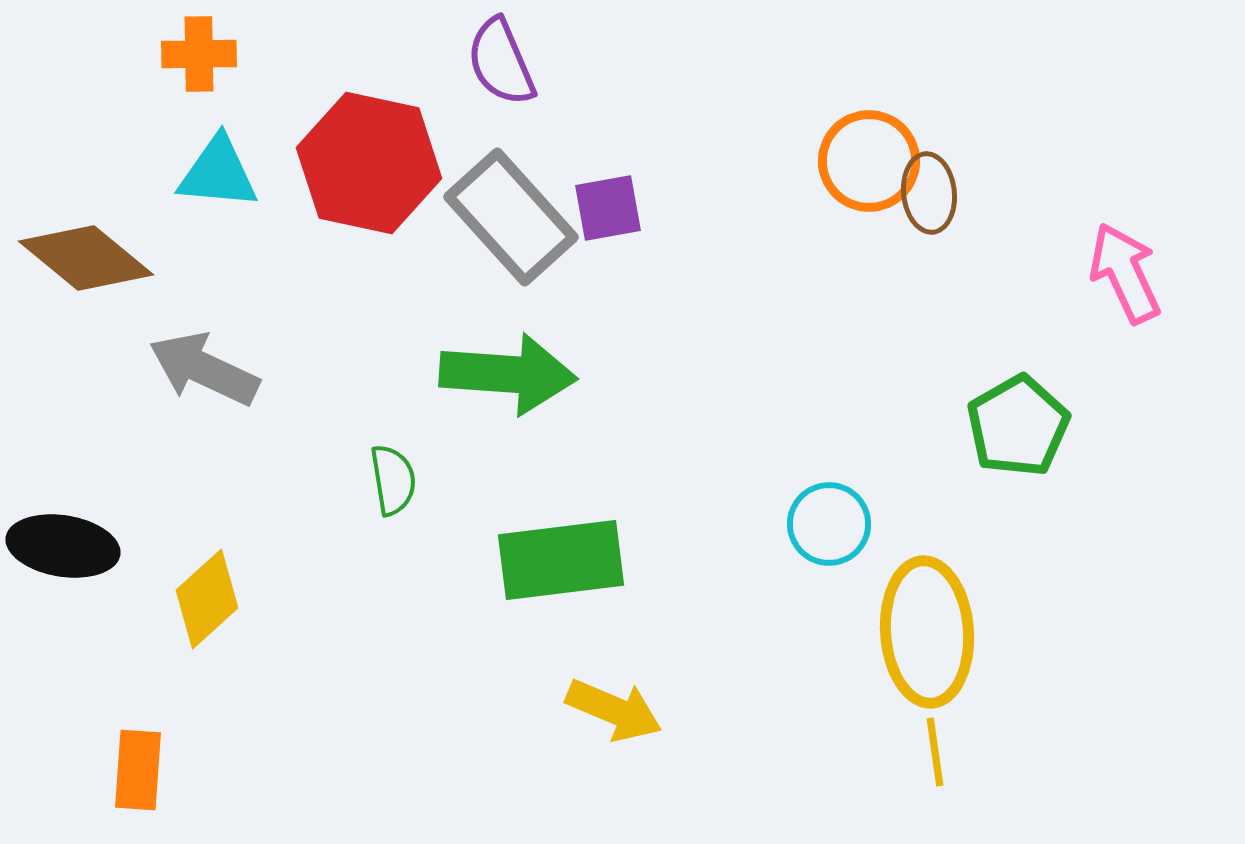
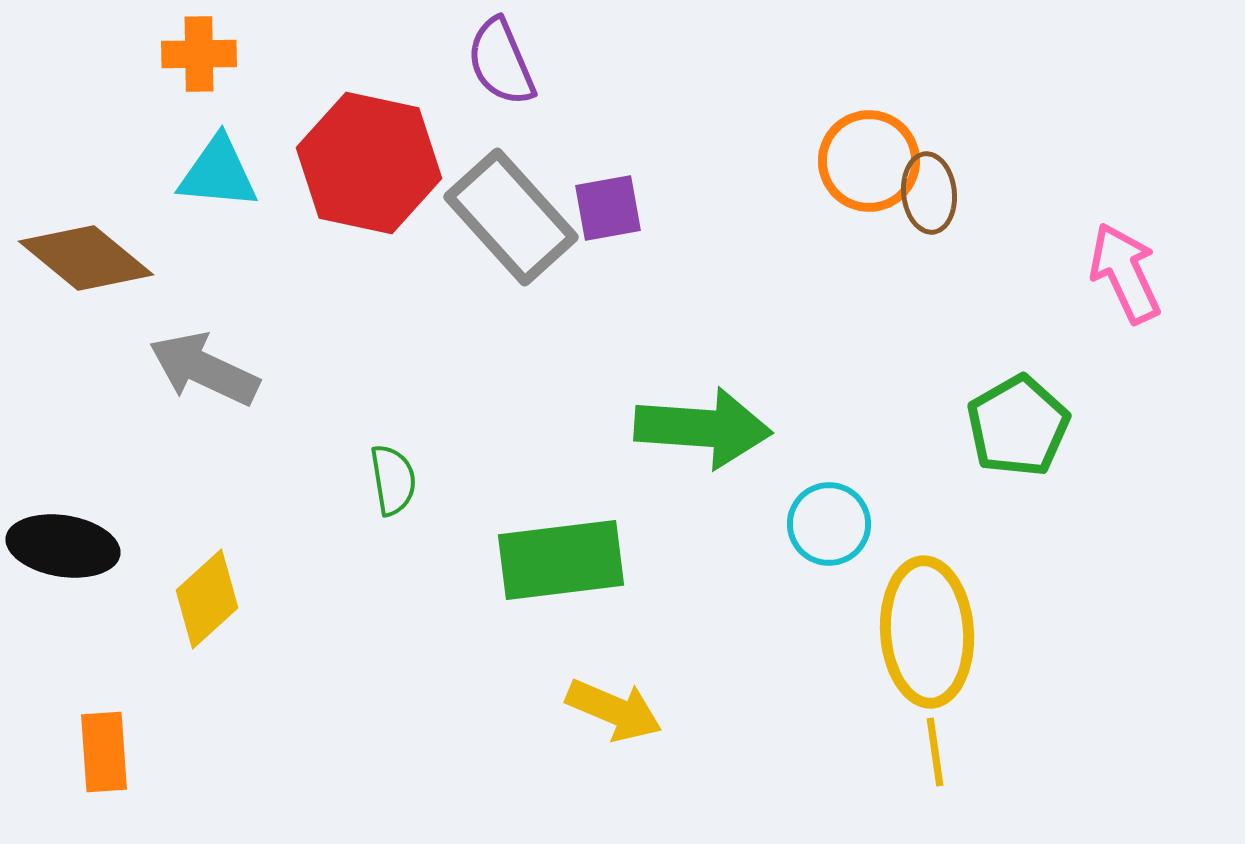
green arrow: moved 195 px right, 54 px down
orange rectangle: moved 34 px left, 18 px up; rotated 8 degrees counterclockwise
